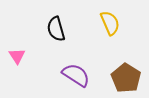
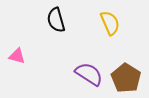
black semicircle: moved 9 px up
pink triangle: rotated 42 degrees counterclockwise
purple semicircle: moved 13 px right, 1 px up
